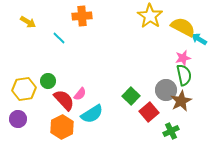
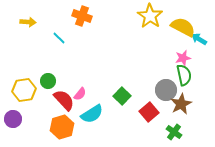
orange cross: rotated 24 degrees clockwise
yellow arrow: rotated 28 degrees counterclockwise
yellow hexagon: moved 1 px down
green square: moved 9 px left
brown star: moved 3 px down
purple circle: moved 5 px left
orange hexagon: rotated 10 degrees clockwise
green cross: moved 3 px right, 1 px down; rotated 28 degrees counterclockwise
